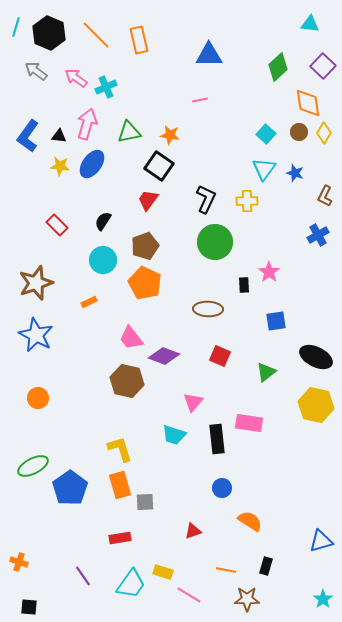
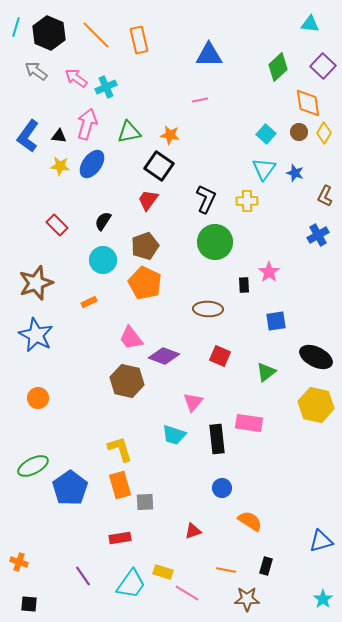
pink line at (189, 595): moved 2 px left, 2 px up
black square at (29, 607): moved 3 px up
